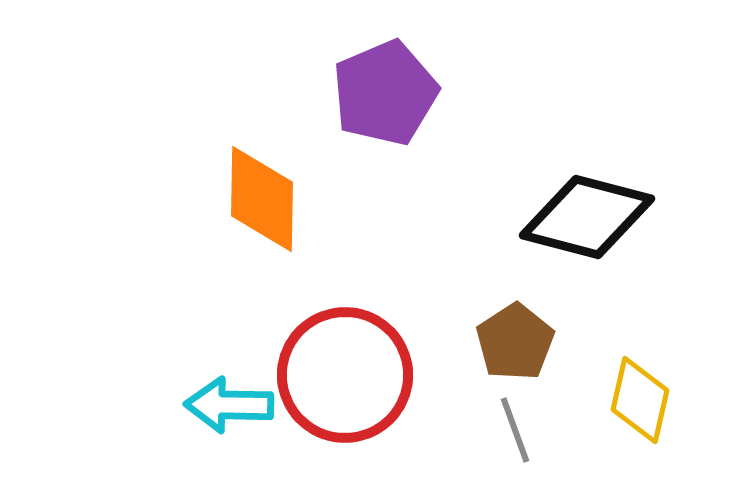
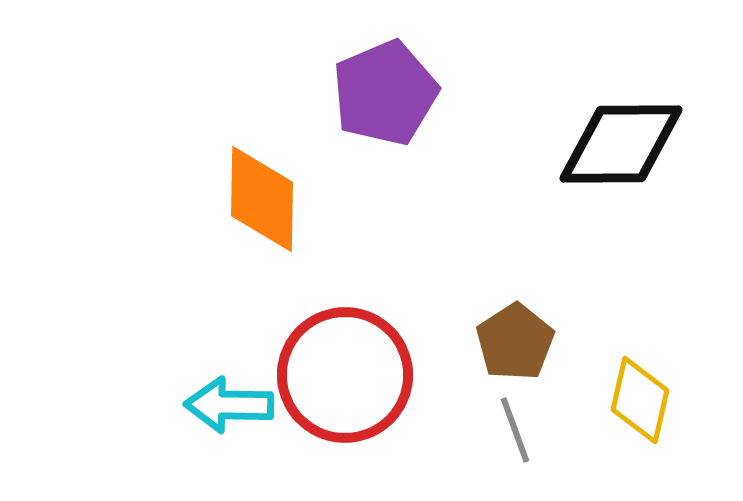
black diamond: moved 34 px right, 73 px up; rotated 15 degrees counterclockwise
